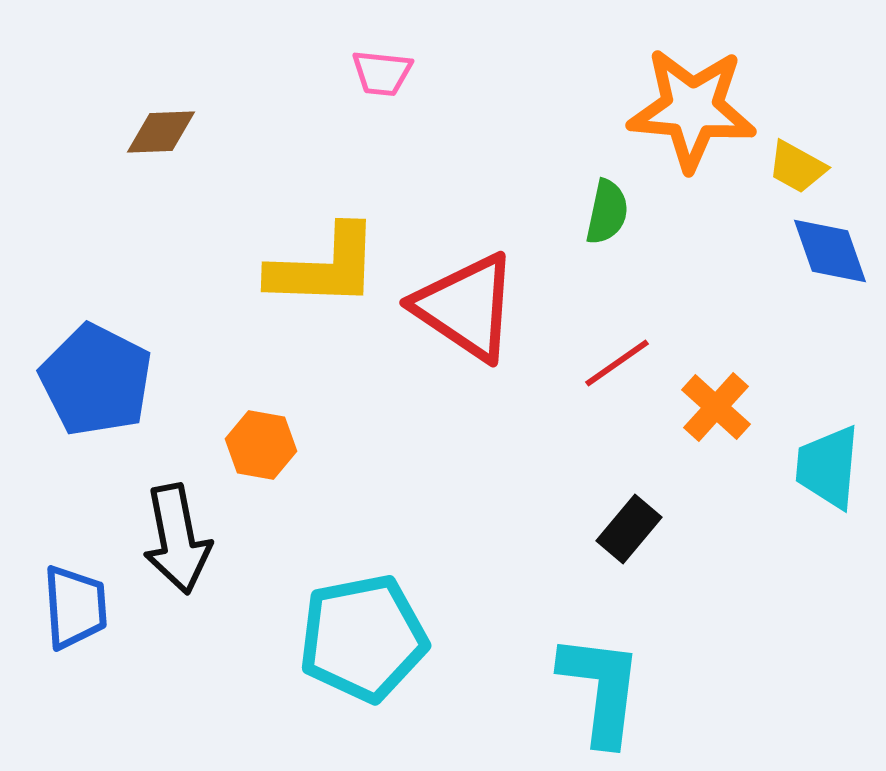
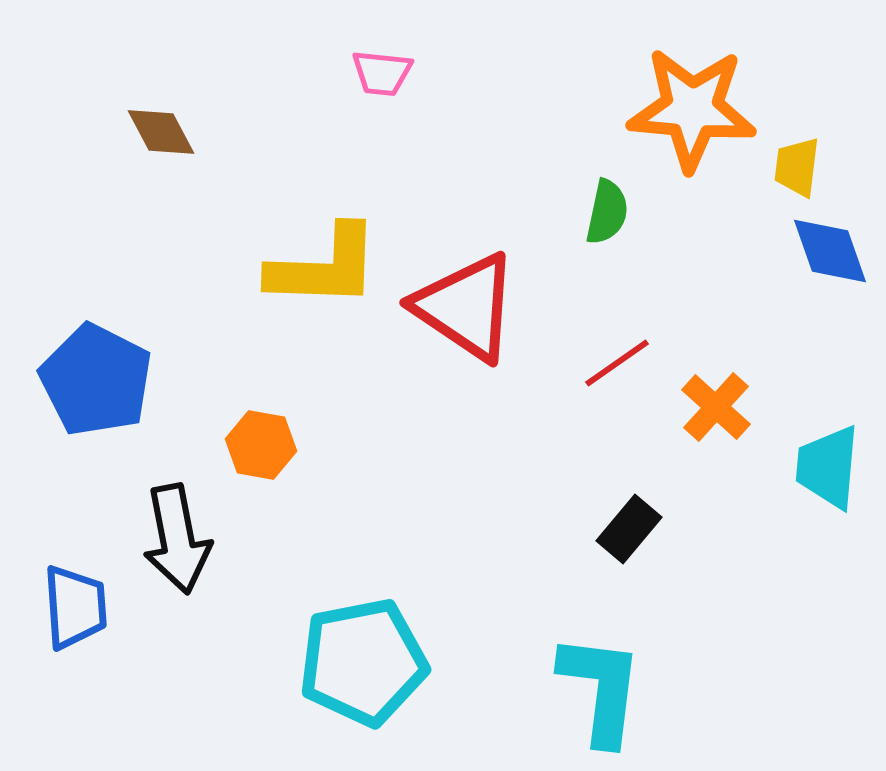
brown diamond: rotated 64 degrees clockwise
yellow trapezoid: rotated 68 degrees clockwise
cyan pentagon: moved 24 px down
